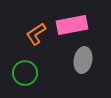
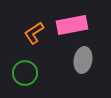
orange L-shape: moved 2 px left, 1 px up
